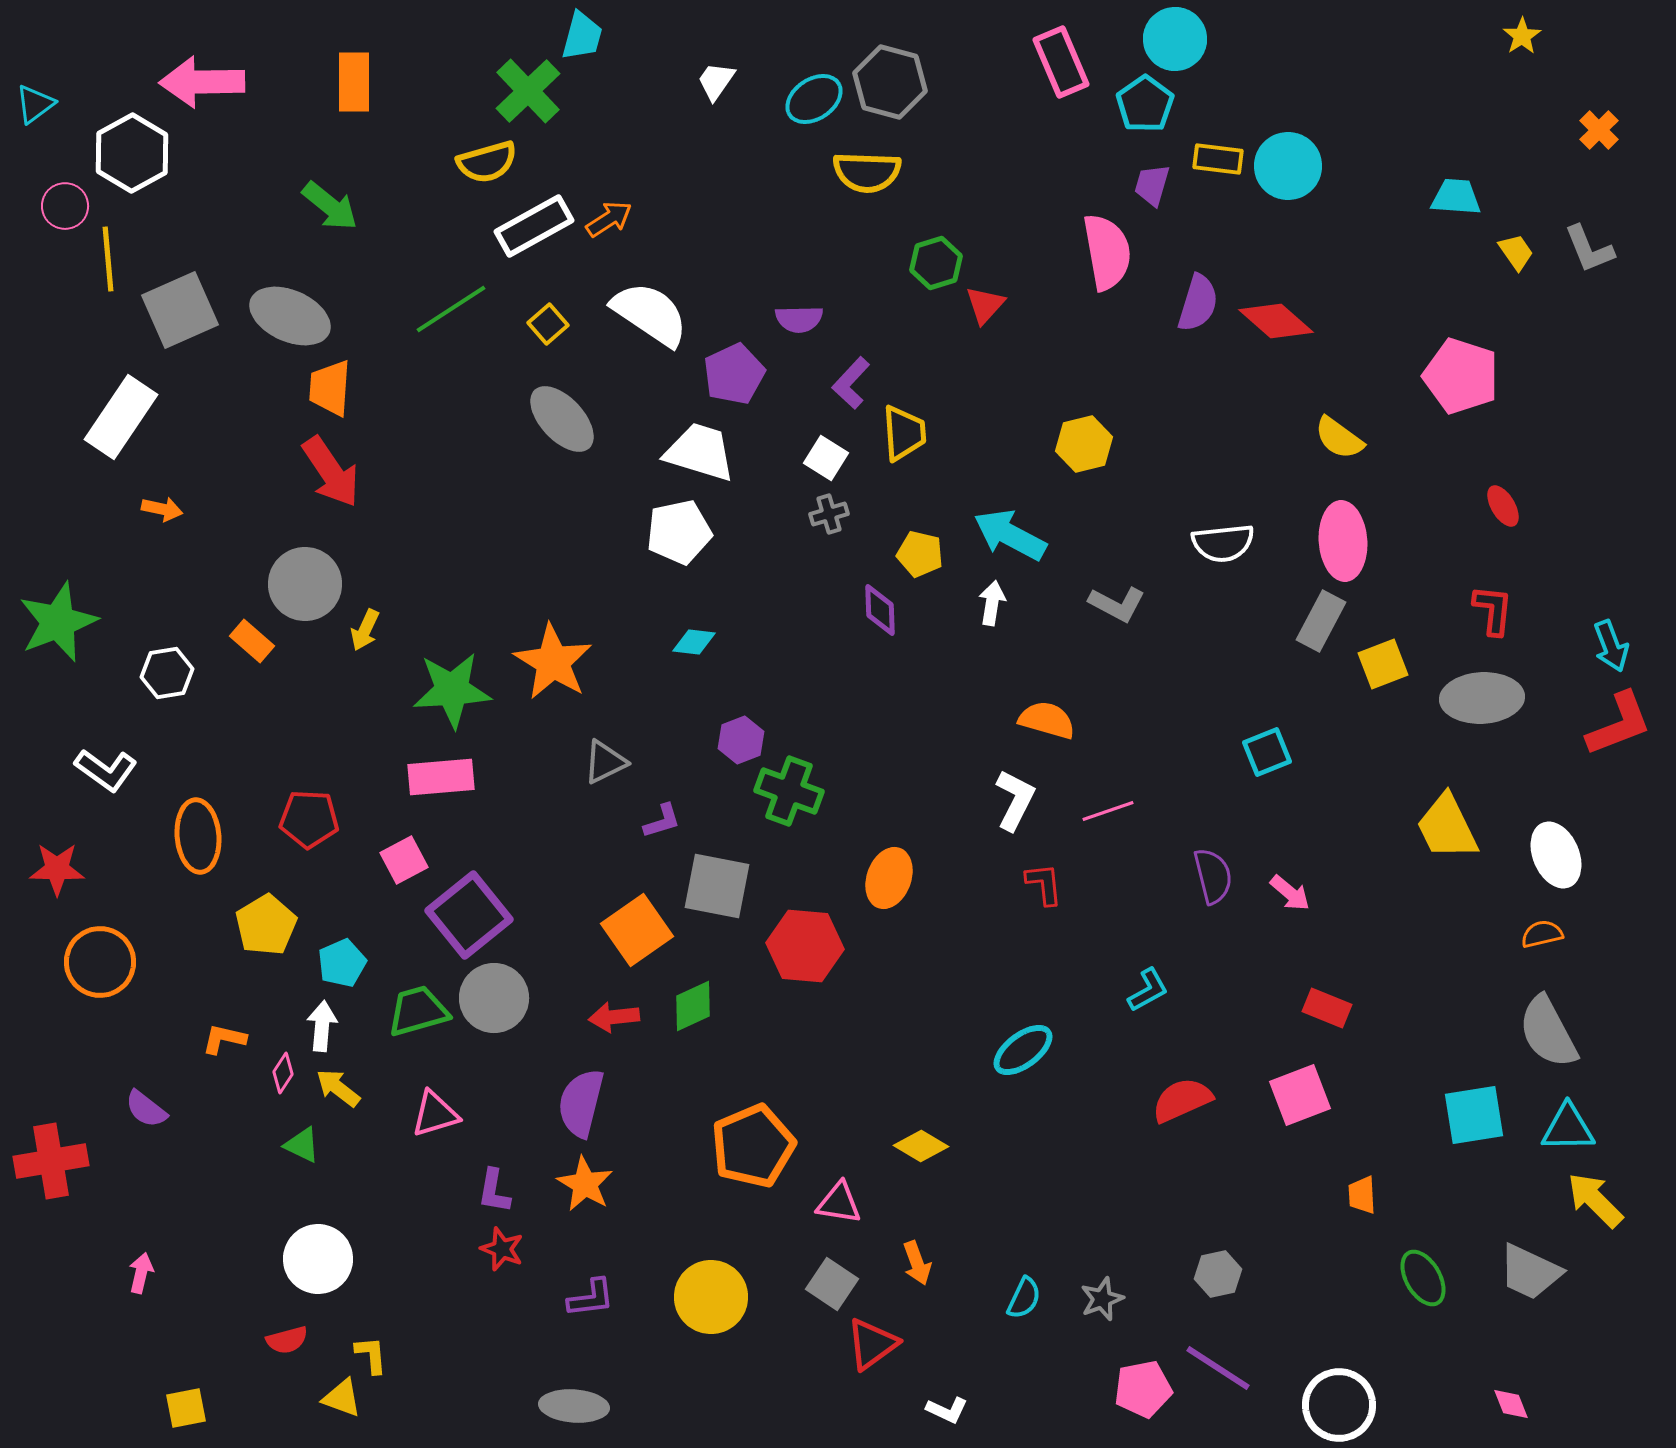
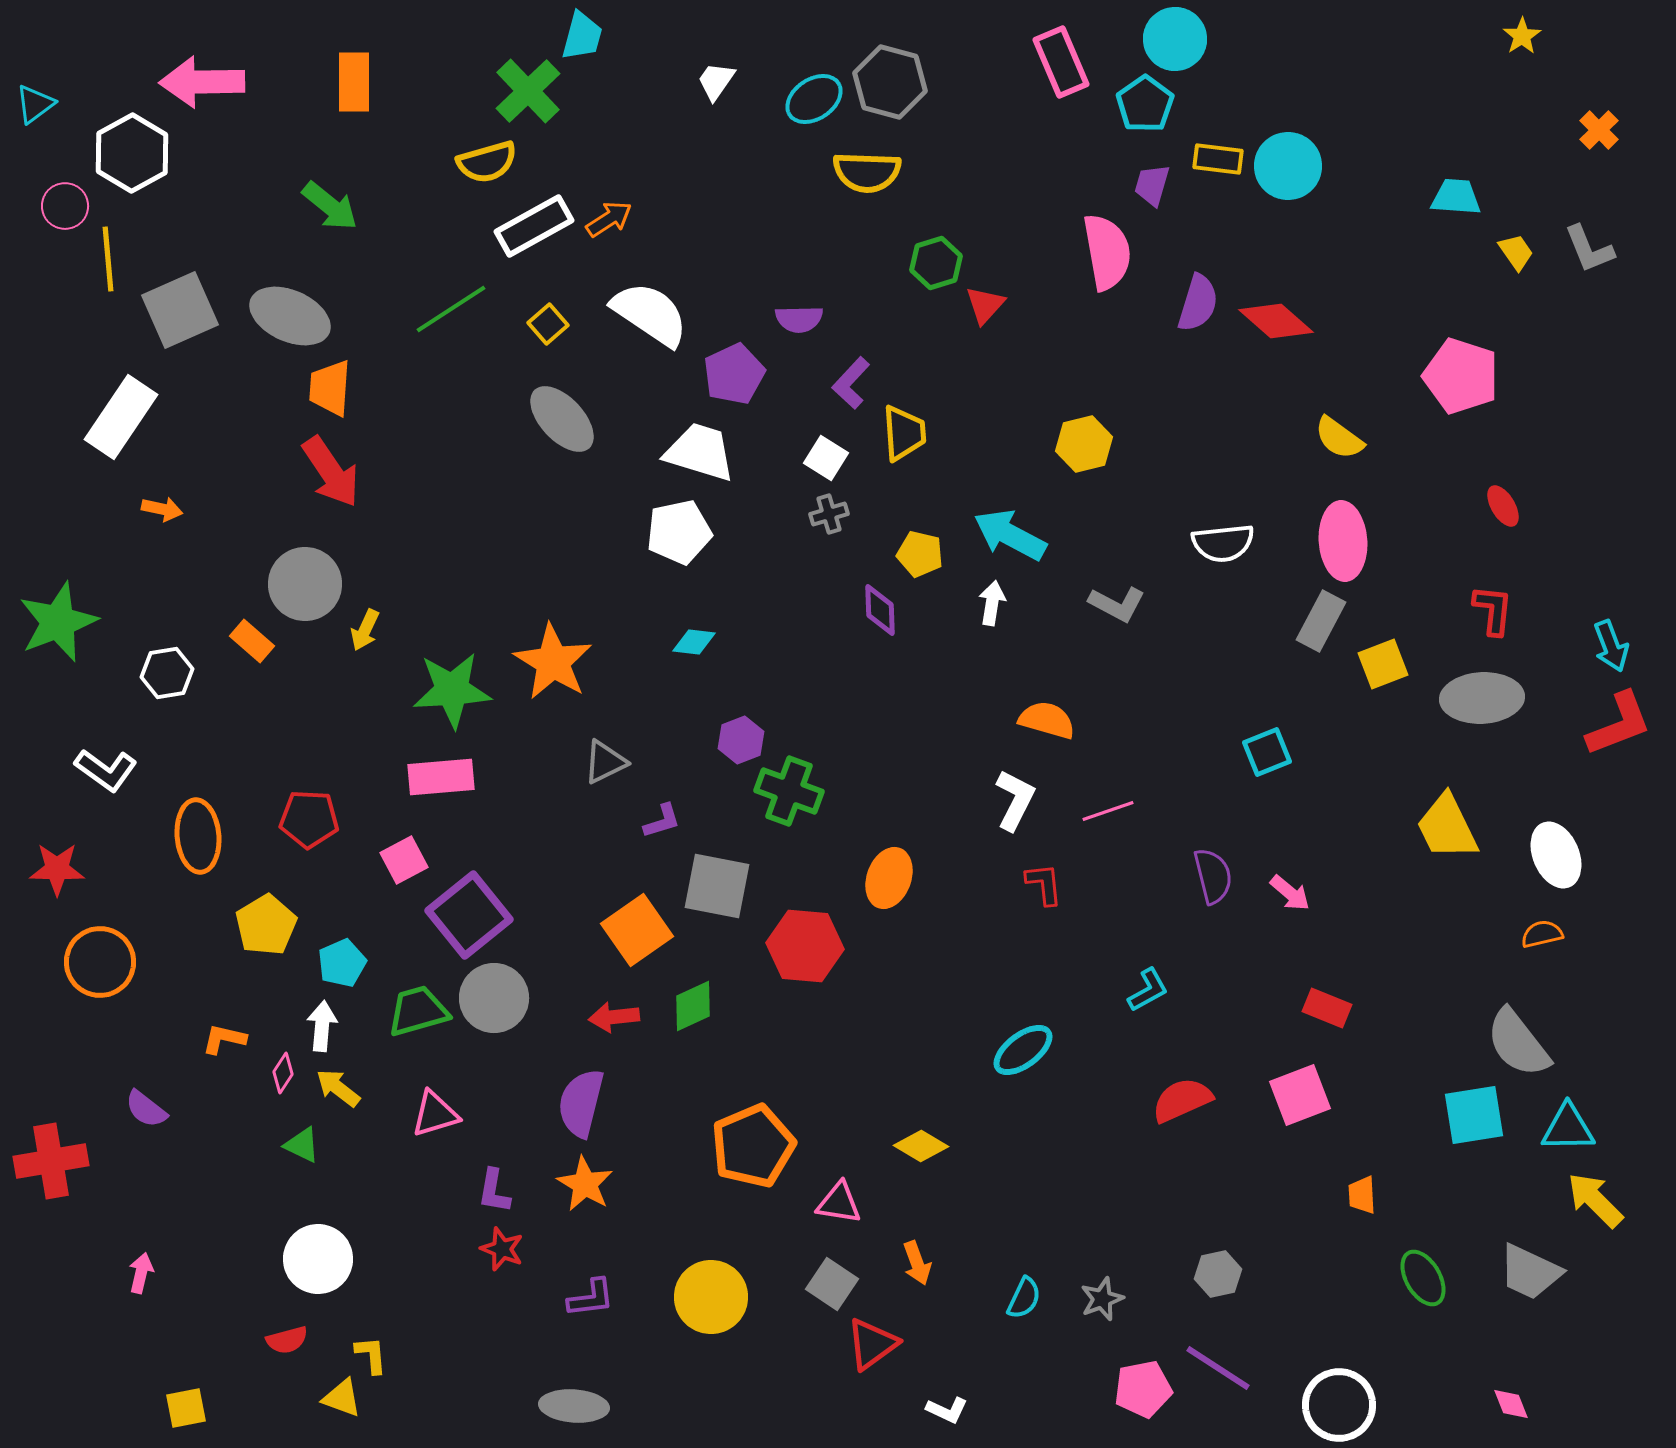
gray semicircle at (1548, 1032): moved 30 px left, 11 px down; rotated 10 degrees counterclockwise
